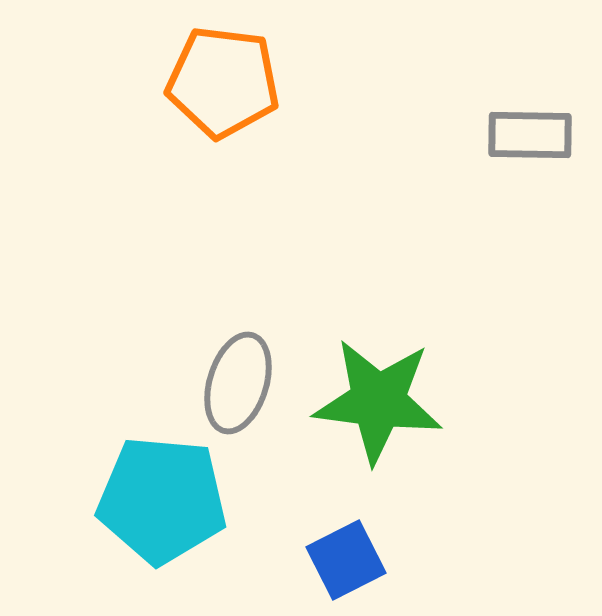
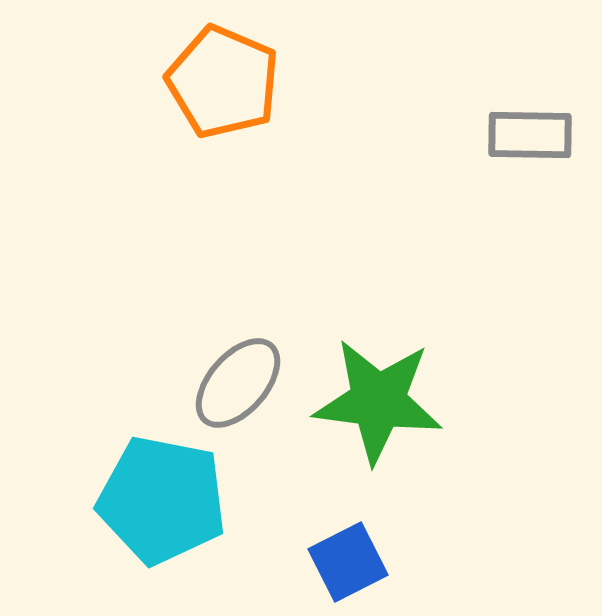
orange pentagon: rotated 16 degrees clockwise
gray ellipse: rotated 24 degrees clockwise
cyan pentagon: rotated 6 degrees clockwise
blue square: moved 2 px right, 2 px down
